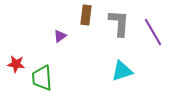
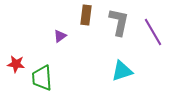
gray L-shape: moved 1 px up; rotated 8 degrees clockwise
